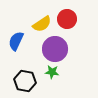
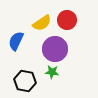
red circle: moved 1 px down
yellow semicircle: moved 1 px up
